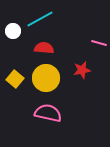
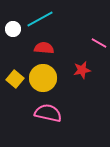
white circle: moved 2 px up
pink line: rotated 14 degrees clockwise
yellow circle: moved 3 px left
